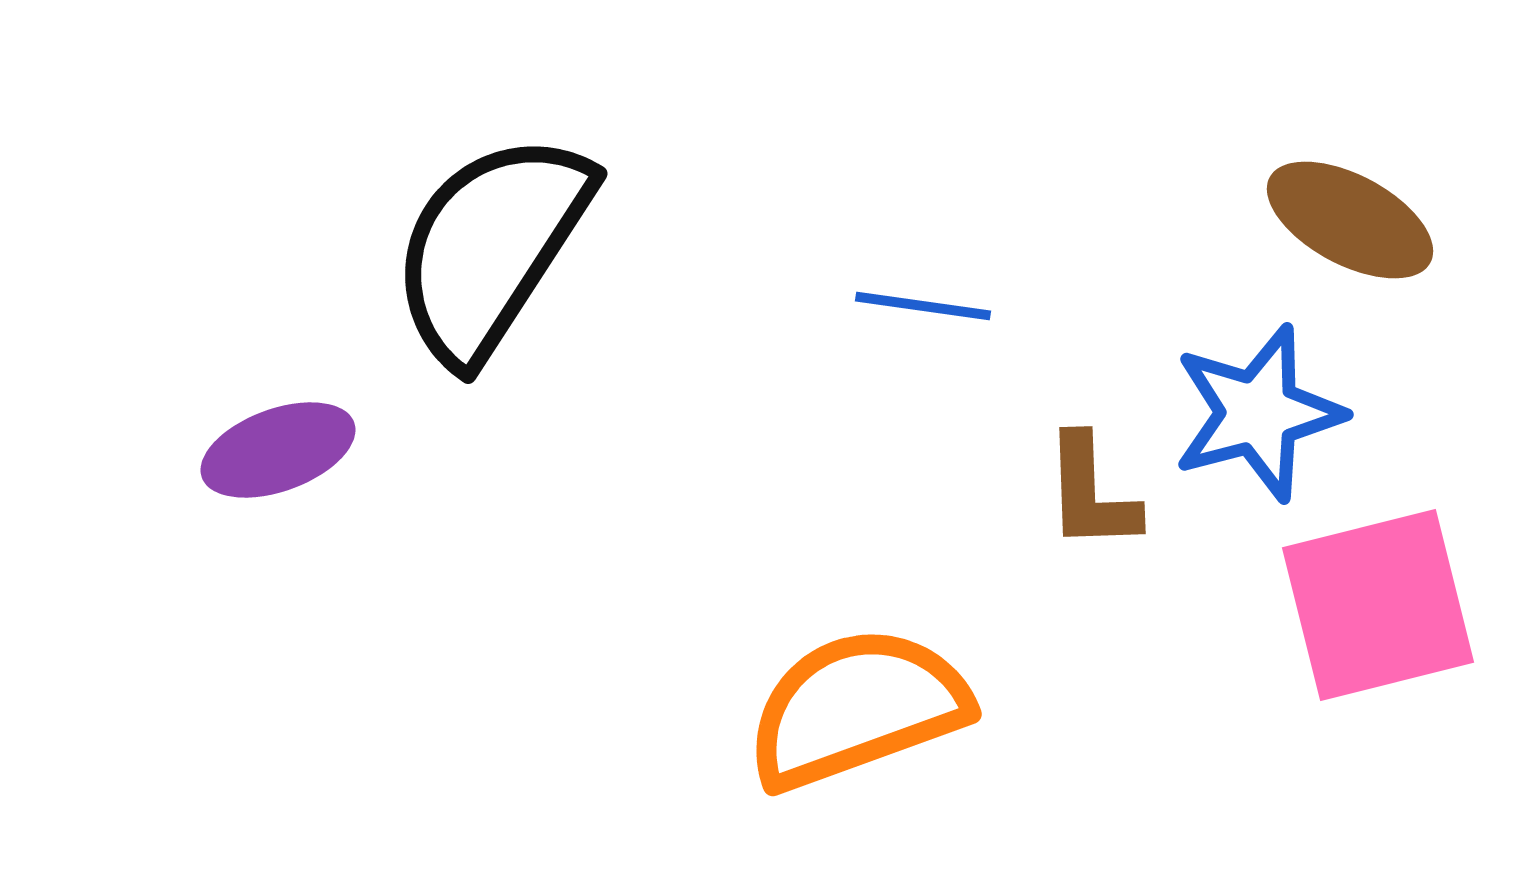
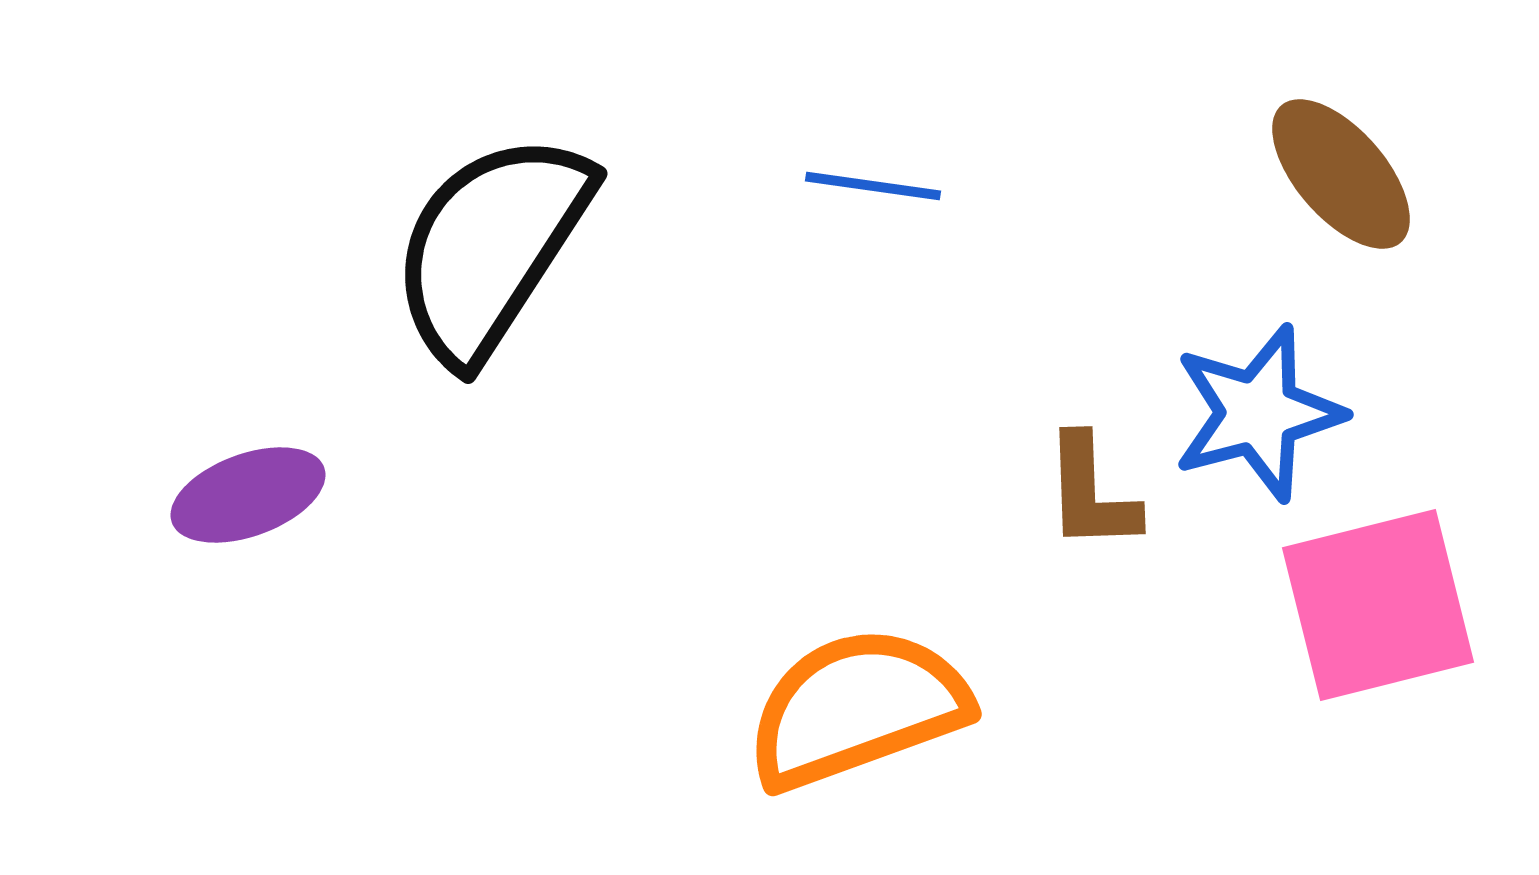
brown ellipse: moved 9 px left, 46 px up; rotated 21 degrees clockwise
blue line: moved 50 px left, 120 px up
purple ellipse: moved 30 px left, 45 px down
